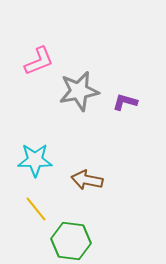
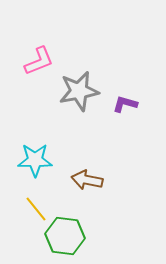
purple L-shape: moved 2 px down
green hexagon: moved 6 px left, 5 px up
